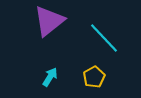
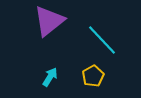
cyan line: moved 2 px left, 2 px down
yellow pentagon: moved 1 px left, 1 px up
